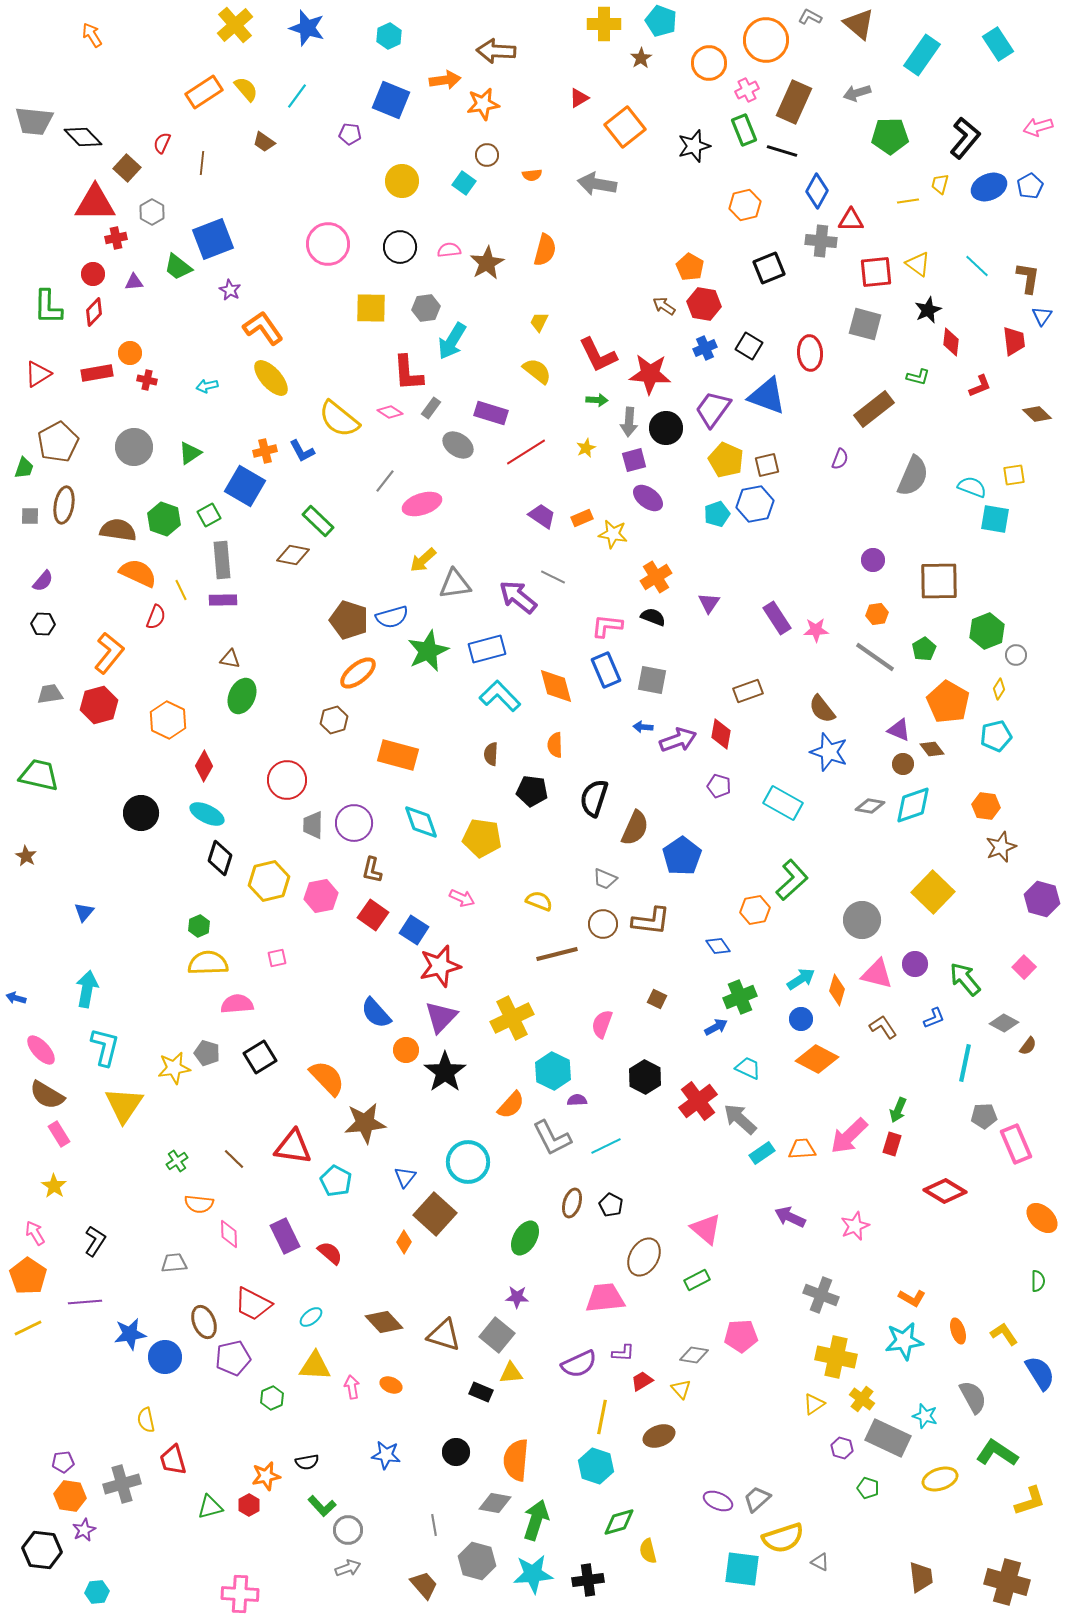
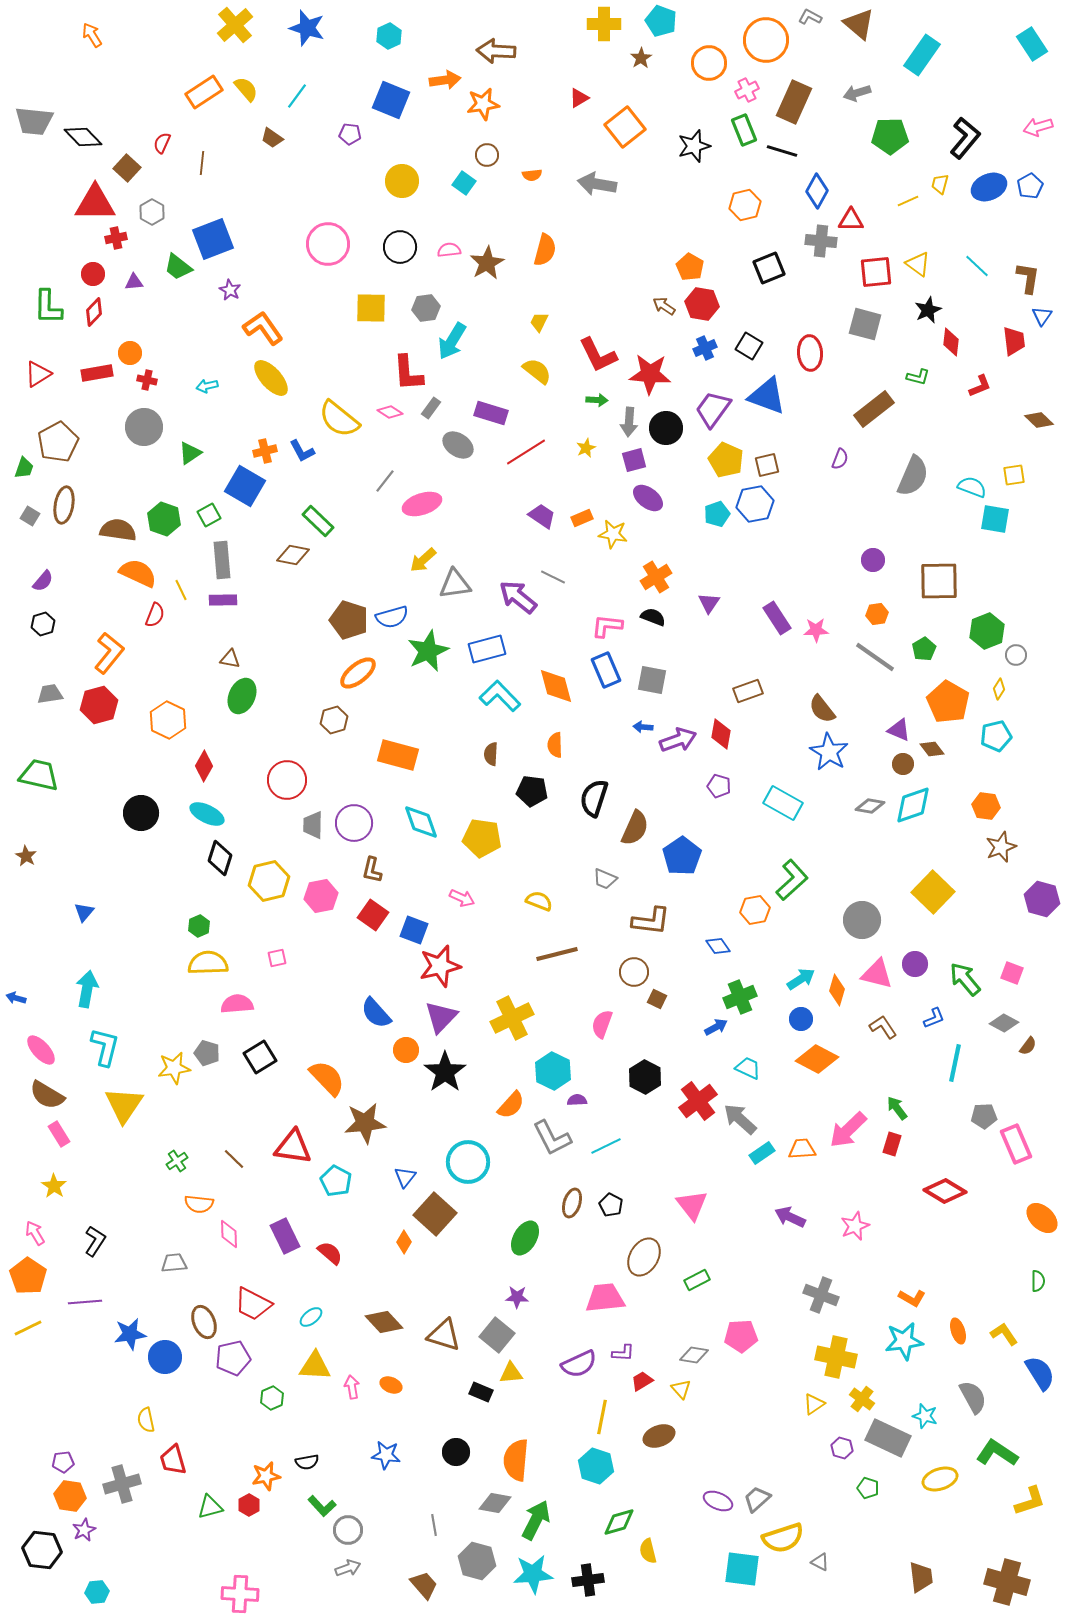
cyan rectangle at (998, 44): moved 34 px right
brown trapezoid at (264, 142): moved 8 px right, 4 px up
yellow line at (908, 201): rotated 15 degrees counterclockwise
red hexagon at (704, 304): moved 2 px left
brown diamond at (1037, 414): moved 2 px right, 6 px down
gray circle at (134, 447): moved 10 px right, 20 px up
gray square at (30, 516): rotated 30 degrees clockwise
red semicircle at (156, 617): moved 1 px left, 2 px up
black hexagon at (43, 624): rotated 20 degrees counterclockwise
blue star at (829, 752): rotated 12 degrees clockwise
brown circle at (603, 924): moved 31 px right, 48 px down
blue square at (414, 930): rotated 12 degrees counterclockwise
pink square at (1024, 967): moved 12 px left, 6 px down; rotated 25 degrees counterclockwise
cyan line at (965, 1063): moved 10 px left
green arrow at (898, 1110): moved 1 px left, 2 px up; rotated 120 degrees clockwise
pink arrow at (849, 1136): moved 1 px left, 6 px up
pink triangle at (706, 1229): moved 14 px left, 24 px up; rotated 12 degrees clockwise
green arrow at (536, 1520): rotated 9 degrees clockwise
